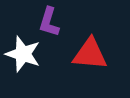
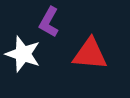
purple L-shape: rotated 12 degrees clockwise
